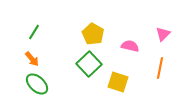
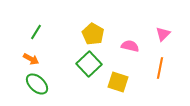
green line: moved 2 px right
orange arrow: moved 1 px left; rotated 21 degrees counterclockwise
